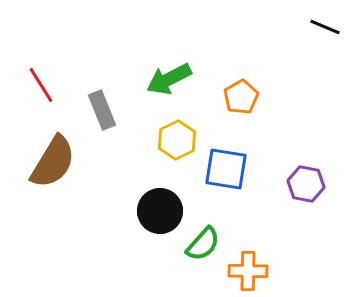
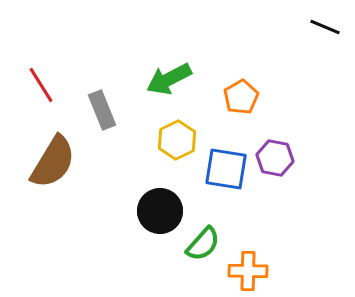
purple hexagon: moved 31 px left, 26 px up
